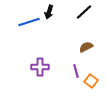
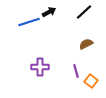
black arrow: rotated 136 degrees counterclockwise
brown semicircle: moved 3 px up
